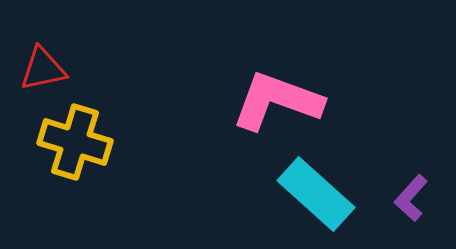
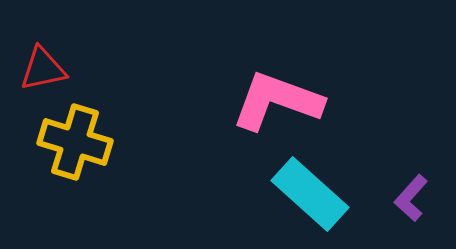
cyan rectangle: moved 6 px left
